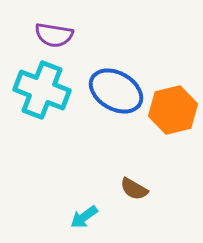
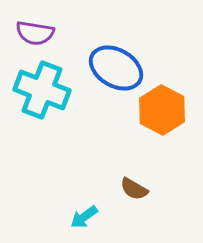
purple semicircle: moved 19 px left, 2 px up
blue ellipse: moved 23 px up
orange hexagon: moved 11 px left; rotated 18 degrees counterclockwise
